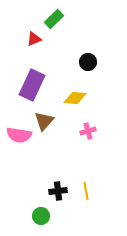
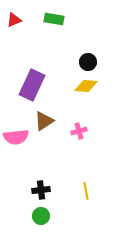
green rectangle: rotated 54 degrees clockwise
red triangle: moved 20 px left, 19 px up
yellow diamond: moved 11 px right, 12 px up
brown triangle: rotated 15 degrees clockwise
pink cross: moved 9 px left
pink semicircle: moved 3 px left, 2 px down; rotated 15 degrees counterclockwise
black cross: moved 17 px left, 1 px up
